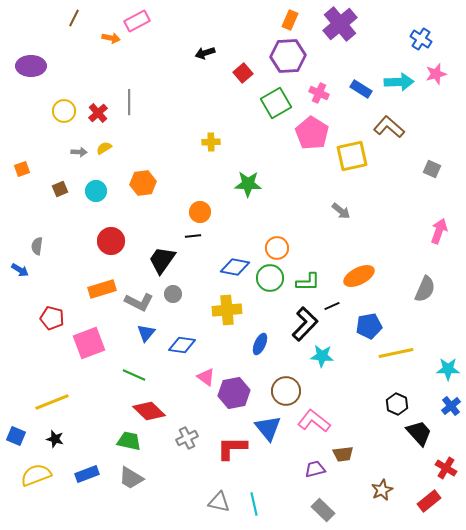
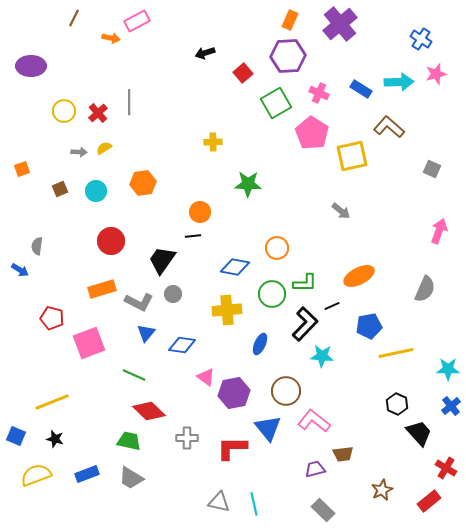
yellow cross at (211, 142): moved 2 px right
green circle at (270, 278): moved 2 px right, 16 px down
green L-shape at (308, 282): moved 3 px left, 1 px down
gray cross at (187, 438): rotated 25 degrees clockwise
